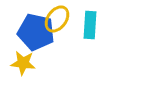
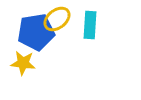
yellow ellipse: rotated 16 degrees clockwise
blue pentagon: rotated 21 degrees counterclockwise
